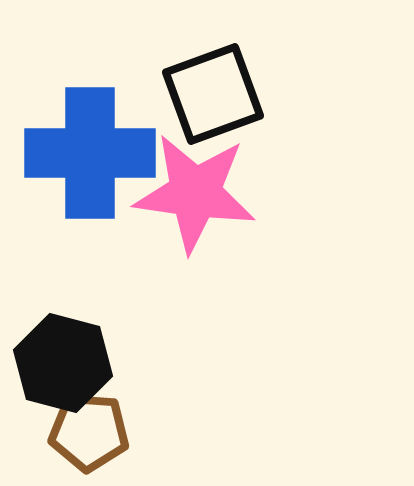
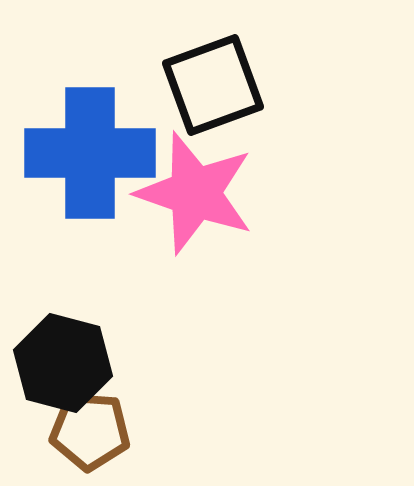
black square: moved 9 px up
pink star: rotated 11 degrees clockwise
brown pentagon: moved 1 px right, 1 px up
